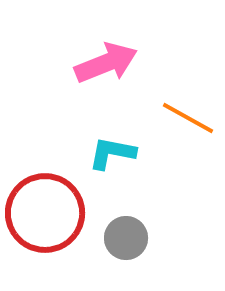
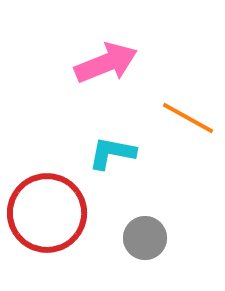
red circle: moved 2 px right
gray circle: moved 19 px right
